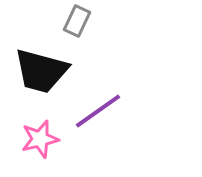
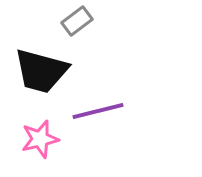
gray rectangle: rotated 28 degrees clockwise
purple line: rotated 21 degrees clockwise
